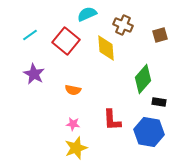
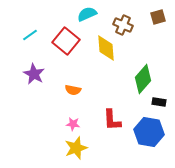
brown square: moved 2 px left, 18 px up
